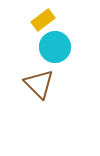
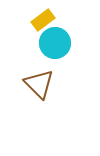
cyan circle: moved 4 px up
